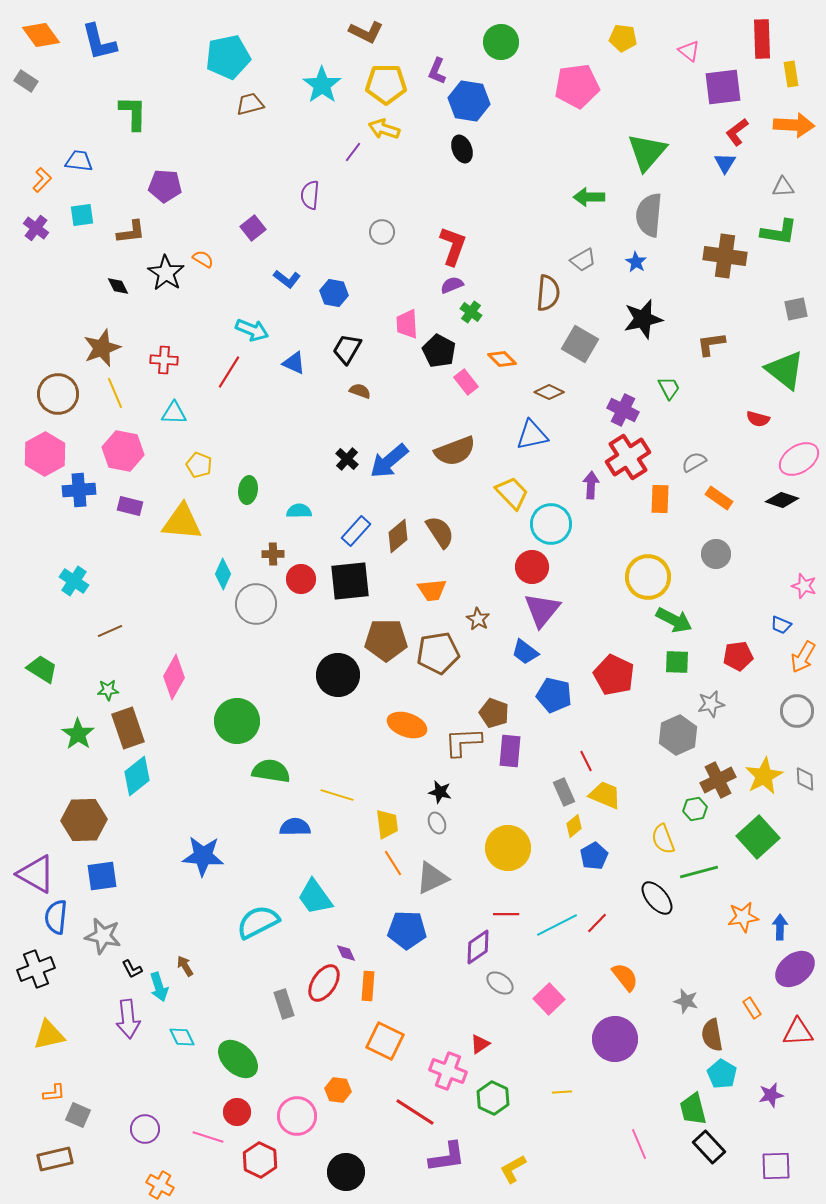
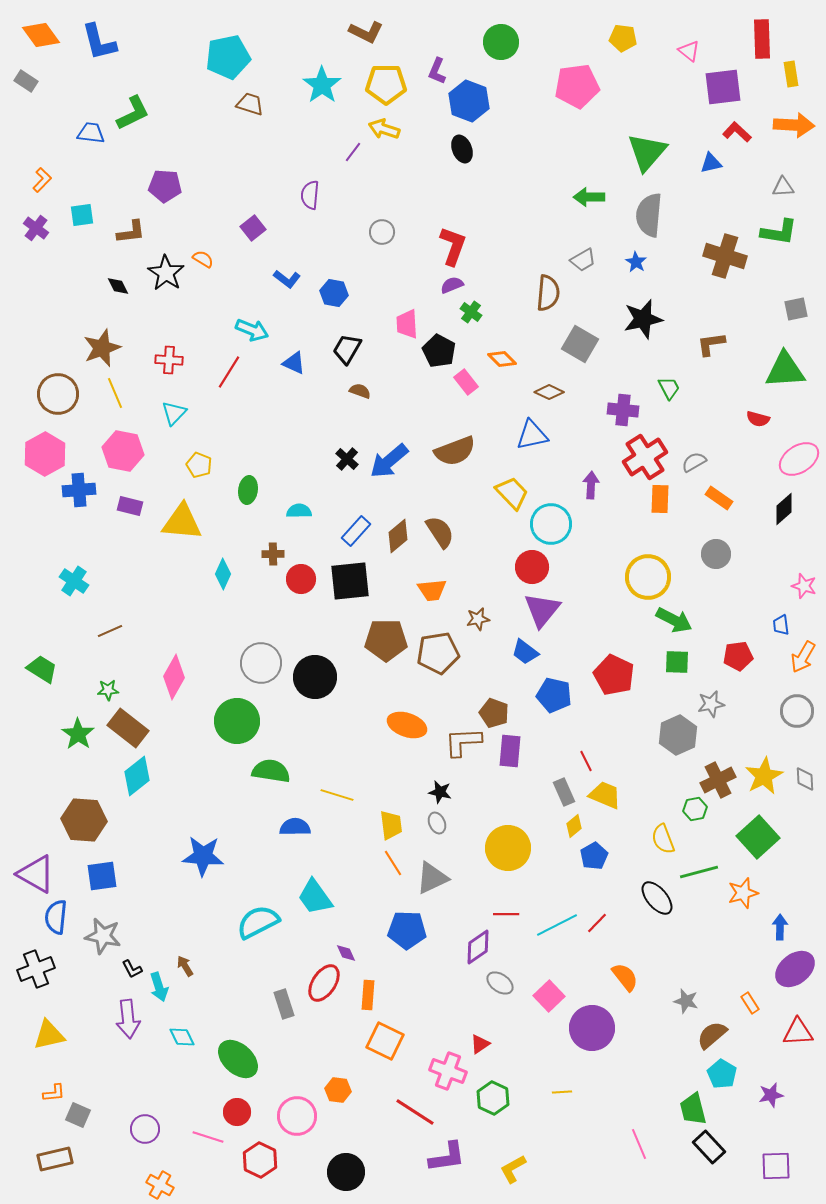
blue hexagon at (469, 101): rotated 12 degrees clockwise
brown trapezoid at (250, 104): rotated 32 degrees clockwise
green L-shape at (133, 113): rotated 63 degrees clockwise
red L-shape at (737, 132): rotated 80 degrees clockwise
blue trapezoid at (79, 161): moved 12 px right, 28 px up
blue triangle at (725, 163): moved 14 px left; rotated 45 degrees clockwise
brown cross at (725, 256): rotated 9 degrees clockwise
red cross at (164, 360): moved 5 px right
green triangle at (785, 370): rotated 42 degrees counterclockwise
purple cross at (623, 410): rotated 20 degrees counterclockwise
cyan triangle at (174, 413): rotated 48 degrees counterclockwise
red cross at (628, 457): moved 17 px right
black diamond at (782, 500): moved 2 px right, 9 px down; rotated 60 degrees counterclockwise
gray circle at (256, 604): moved 5 px right, 59 px down
brown star at (478, 619): rotated 30 degrees clockwise
blue trapezoid at (781, 625): rotated 60 degrees clockwise
black circle at (338, 675): moved 23 px left, 2 px down
brown rectangle at (128, 728): rotated 33 degrees counterclockwise
brown hexagon at (84, 820): rotated 6 degrees clockwise
yellow trapezoid at (387, 824): moved 4 px right, 1 px down
orange star at (743, 917): moved 24 px up; rotated 8 degrees counterclockwise
orange rectangle at (368, 986): moved 9 px down
pink square at (549, 999): moved 3 px up
orange rectangle at (752, 1008): moved 2 px left, 5 px up
brown semicircle at (712, 1035): rotated 60 degrees clockwise
purple circle at (615, 1039): moved 23 px left, 11 px up
